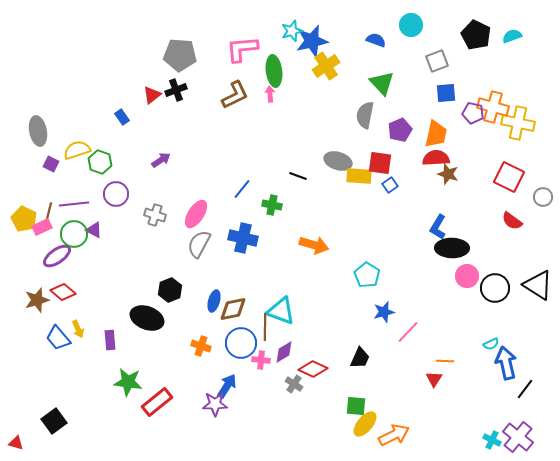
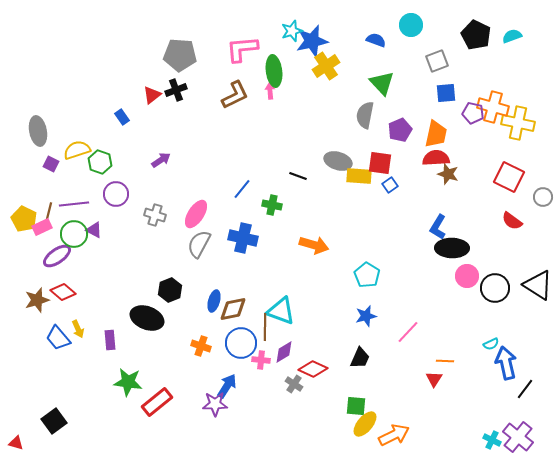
pink arrow at (270, 94): moved 3 px up
blue star at (384, 312): moved 18 px left, 4 px down
